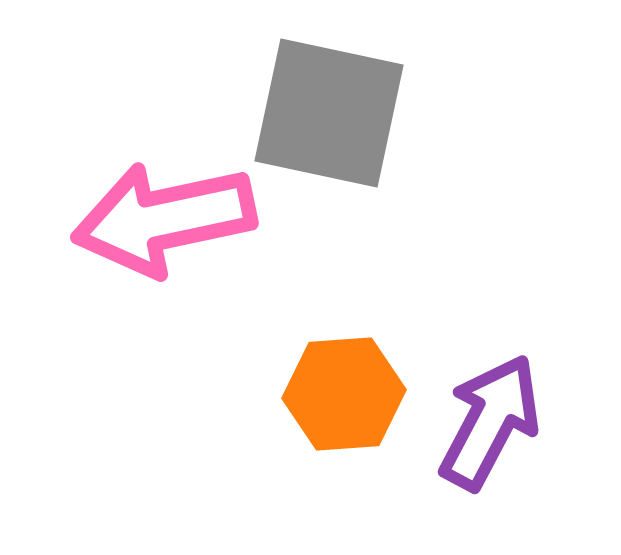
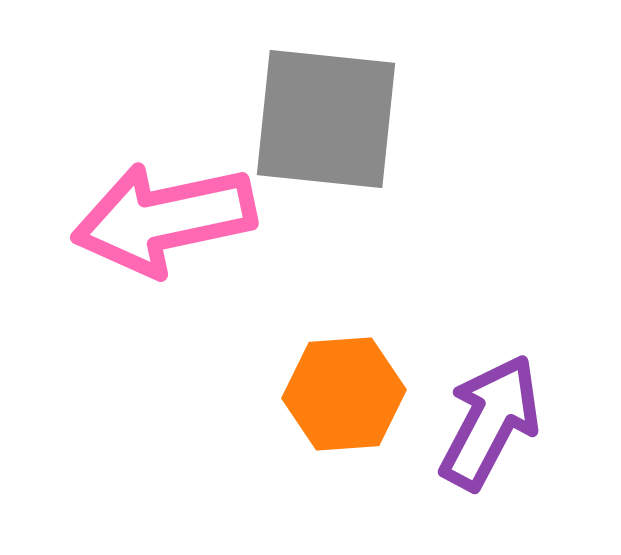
gray square: moved 3 px left, 6 px down; rotated 6 degrees counterclockwise
